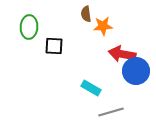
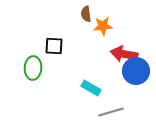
green ellipse: moved 4 px right, 41 px down
red arrow: moved 2 px right
